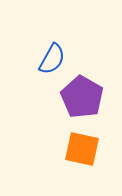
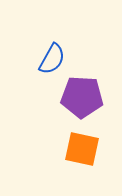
purple pentagon: rotated 27 degrees counterclockwise
